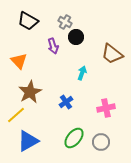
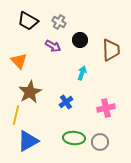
gray cross: moved 6 px left
black circle: moved 4 px right, 3 px down
purple arrow: rotated 42 degrees counterclockwise
brown trapezoid: moved 1 px left, 4 px up; rotated 130 degrees counterclockwise
yellow line: rotated 36 degrees counterclockwise
green ellipse: rotated 55 degrees clockwise
gray circle: moved 1 px left
